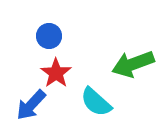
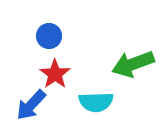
red star: moved 1 px left, 1 px down
cyan semicircle: rotated 44 degrees counterclockwise
